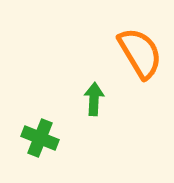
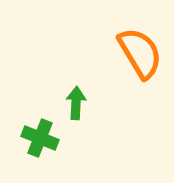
green arrow: moved 18 px left, 4 px down
